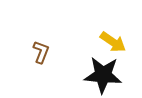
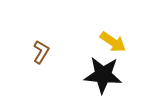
brown L-shape: rotated 10 degrees clockwise
